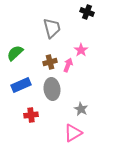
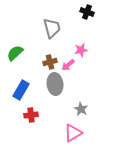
pink star: rotated 24 degrees clockwise
pink arrow: rotated 152 degrees counterclockwise
blue rectangle: moved 5 px down; rotated 36 degrees counterclockwise
gray ellipse: moved 3 px right, 5 px up
